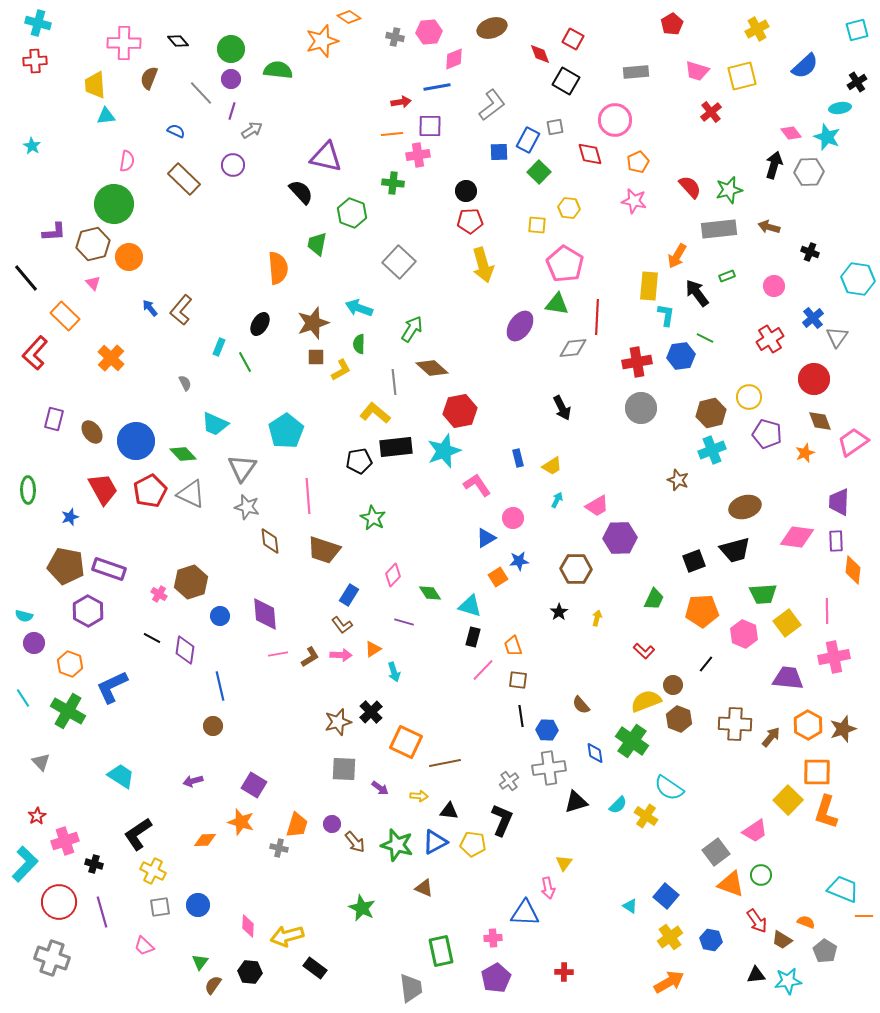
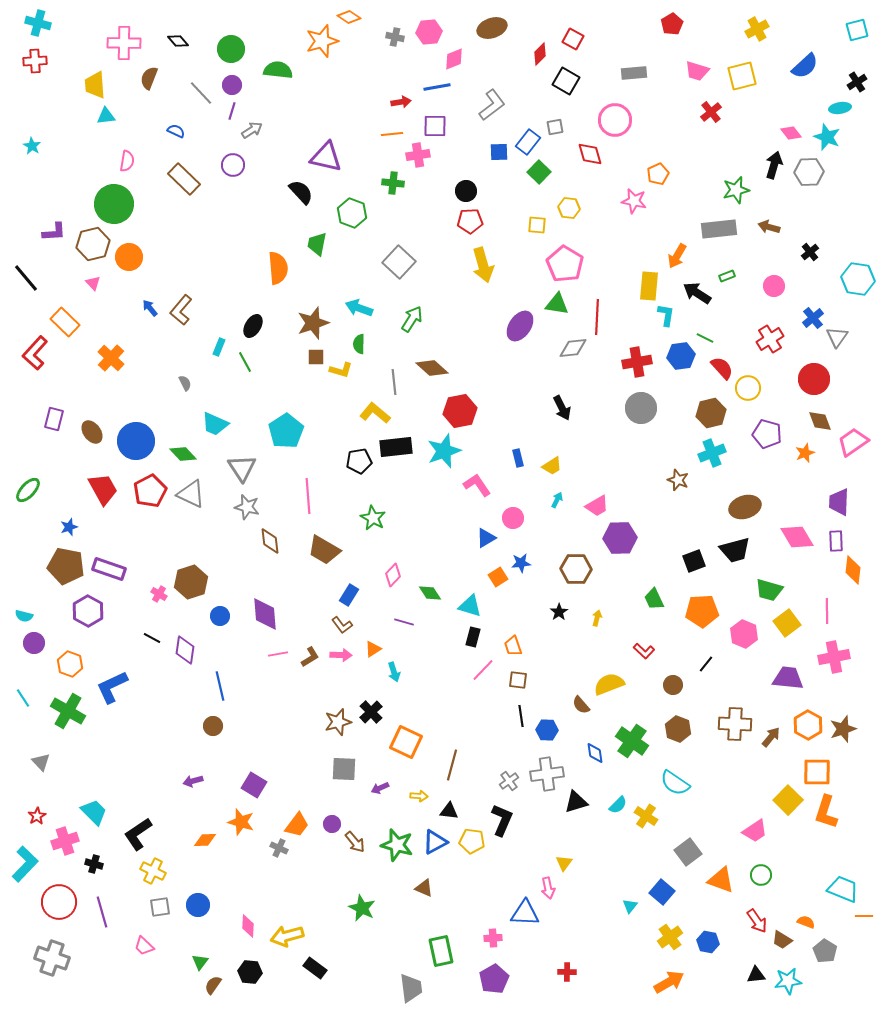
red diamond at (540, 54): rotated 65 degrees clockwise
gray rectangle at (636, 72): moved 2 px left, 1 px down
purple circle at (231, 79): moved 1 px right, 6 px down
purple square at (430, 126): moved 5 px right
blue rectangle at (528, 140): moved 2 px down; rotated 10 degrees clockwise
orange pentagon at (638, 162): moved 20 px right, 12 px down
red semicircle at (690, 187): moved 32 px right, 181 px down
green star at (729, 190): moved 7 px right
black cross at (810, 252): rotated 30 degrees clockwise
black arrow at (697, 293): rotated 20 degrees counterclockwise
orange rectangle at (65, 316): moved 6 px down
black ellipse at (260, 324): moved 7 px left, 2 px down
green arrow at (412, 329): moved 10 px up
yellow L-shape at (341, 370): rotated 45 degrees clockwise
yellow circle at (749, 397): moved 1 px left, 9 px up
cyan cross at (712, 450): moved 3 px down
gray triangle at (242, 468): rotated 8 degrees counterclockwise
green ellipse at (28, 490): rotated 44 degrees clockwise
blue star at (70, 517): moved 1 px left, 10 px down
pink diamond at (797, 537): rotated 52 degrees clockwise
brown trapezoid at (324, 550): rotated 12 degrees clockwise
blue star at (519, 561): moved 2 px right, 2 px down
green trapezoid at (763, 594): moved 6 px right, 4 px up; rotated 20 degrees clockwise
green trapezoid at (654, 599): rotated 130 degrees clockwise
yellow semicircle at (646, 701): moved 37 px left, 17 px up
brown hexagon at (679, 719): moved 1 px left, 10 px down
brown line at (445, 763): moved 7 px right, 2 px down; rotated 64 degrees counterclockwise
gray cross at (549, 768): moved 2 px left, 6 px down
cyan trapezoid at (121, 776): moved 27 px left, 36 px down; rotated 12 degrees clockwise
purple arrow at (380, 788): rotated 120 degrees clockwise
cyan semicircle at (669, 788): moved 6 px right, 5 px up
orange trapezoid at (297, 825): rotated 20 degrees clockwise
yellow pentagon at (473, 844): moved 1 px left, 3 px up
gray cross at (279, 848): rotated 12 degrees clockwise
gray square at (716, 852): moved 28 px left
orange triangle at (731, 884): moved 10 px left, 4 px up
blue square at (666, 896): moved 4 px left, 4 px up
cyan triangle at (630, 906): rotated 35 degrees clockwise
blue hexagon at (711, 940): moved 3 px left, 2 px down
red cross at (564, 972): moved 3 px right
purple pentagon at (496, 978): moved 2 px left, 1 px down
